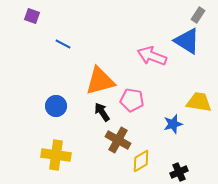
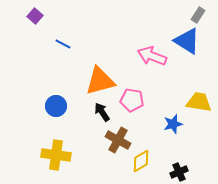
purple square: moved 3 px right; rotated 21 degrees clockwise
